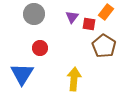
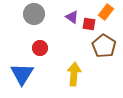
purple triangle: rotated 32 degrees counterclockwise
yellow arrow: moved 5 px up
